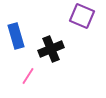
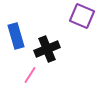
black cross: moved 4 px left
pink line: moved 2 px right, 1 px up
